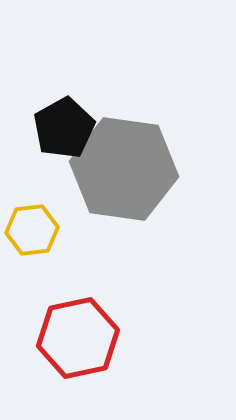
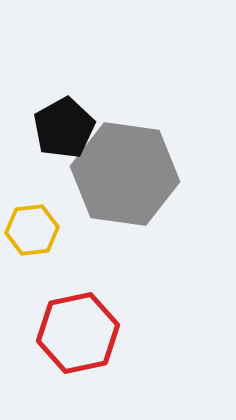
gray hexagon: moved 1 px right, 5 px down
red hexagon: moved 5 px up
